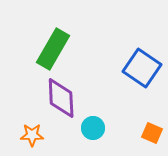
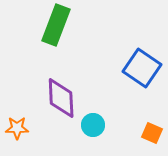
green rectangle: moved 3 px right, 24 px up; rotated 9 degrees counterclockwise
cyan circle: moved 3 px up
orange star: moved 15 px left, 7 px up
